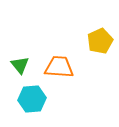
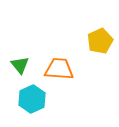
orange trapezoid: moved 2 px down
cyan hexagon: rotated 20 degrees counterclockwise
